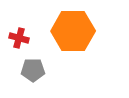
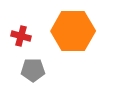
red cross: moved 2 px right, 2 px up
